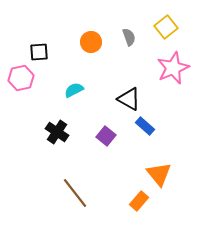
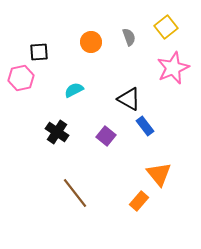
blue rectangle: rotated 12 degrees clockwise
